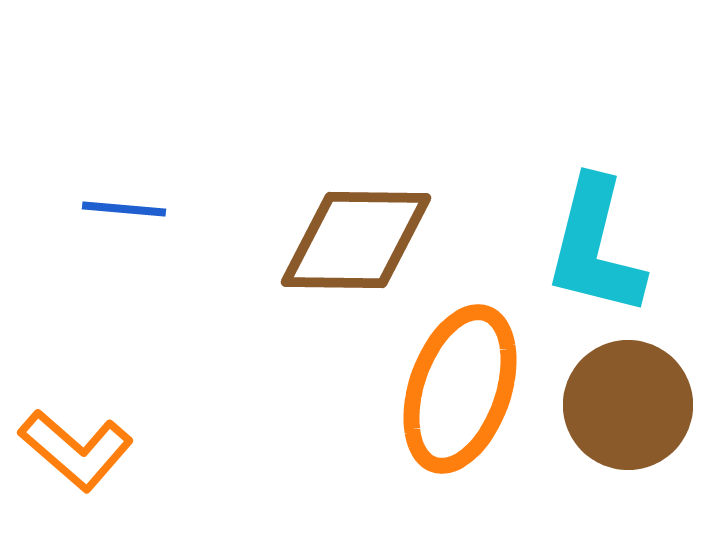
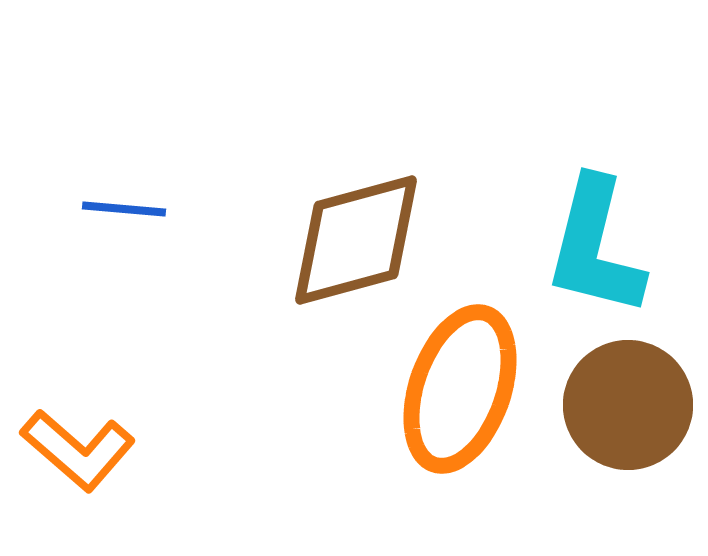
brown diamond: rotated 16 degrees counterclockwise
orange L-shape: moved 2 px right
